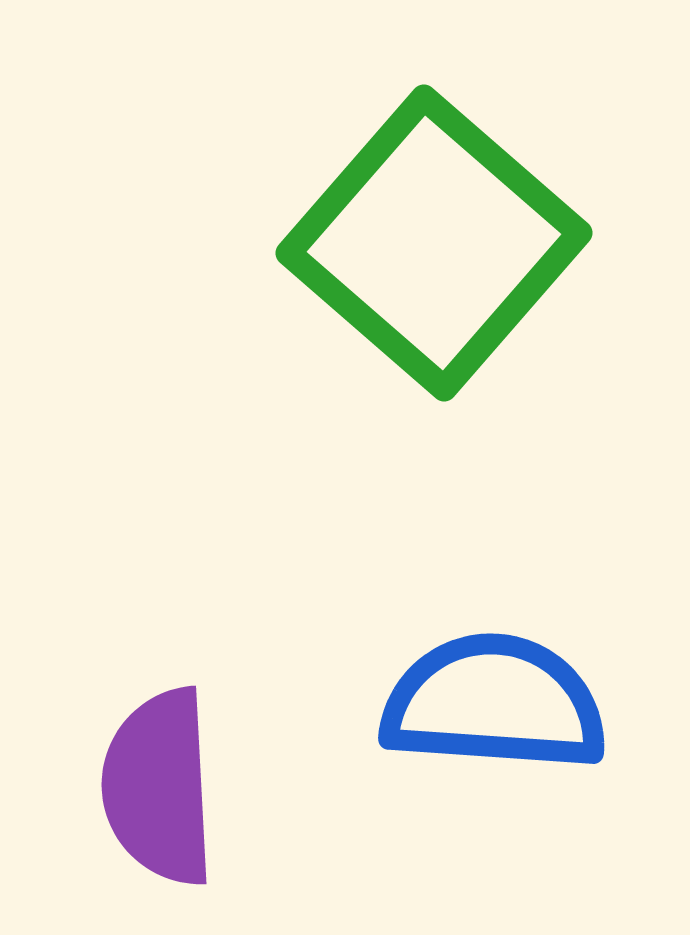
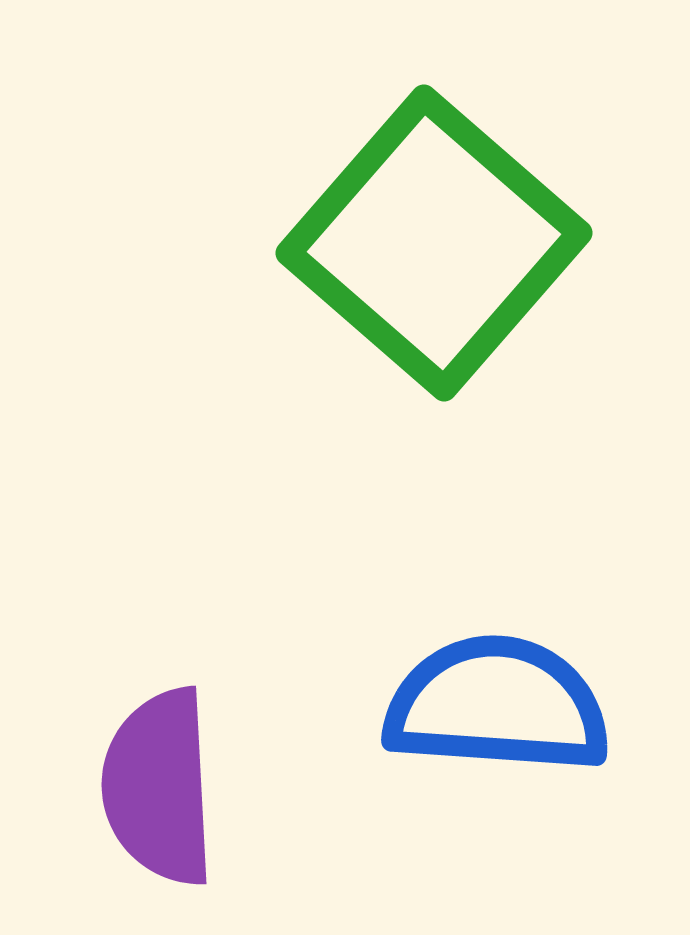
blue semicircle: moved 3 px right, 2 px down
